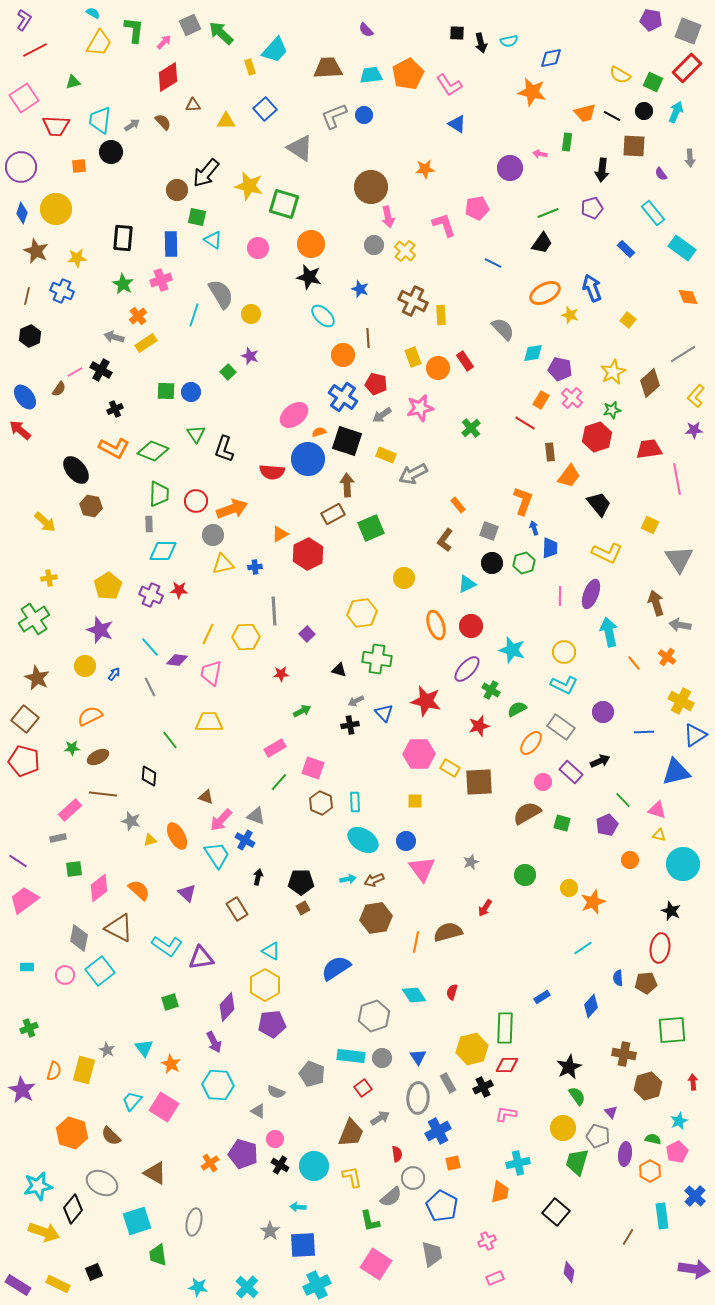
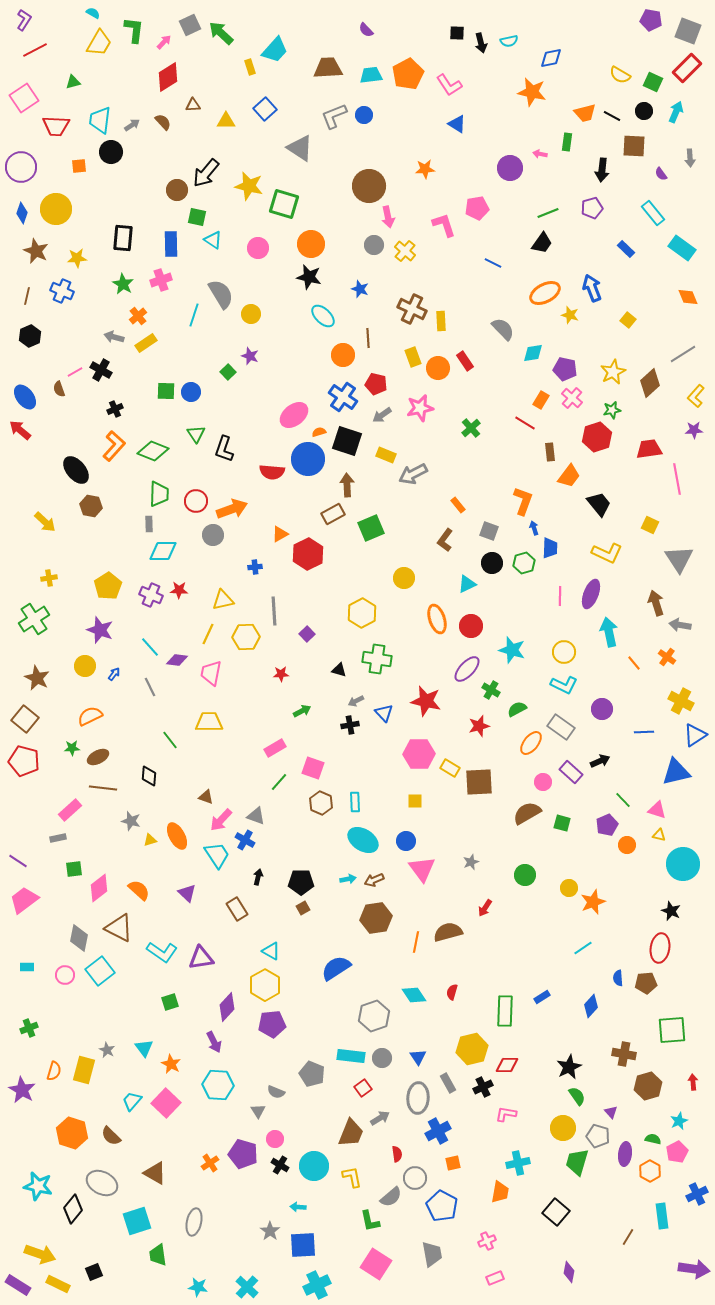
brown circle at (371, 187): moved 2 px left, 1 px up
brown cross at (413, 301): moved 1 px left, 8 px down
yellow rectangle at (441, 315): moved 6 px down
purple pentagon at (560, 369): moved 5 px right
brown semicircle at (59, 389): rotated 126 degrees clockwise
orange L-shape at (114, 448): moved 2 px up; rotated 76 degrees counterclockwise
yellow triangle at (223, 564): moved 36 px down
yellow hexagon at (362, 613): rotated 20 degrees counterclockwise
orange ellipse at (436, 625): moved 1 px right, 6 px up
purple circle at (603, 712): moved 1 px left, 3 px up
brown line at (103, 794): moved 6 px up
orange circle at (630, 860): moved 3 px left, 15 px up
cyan L-shape at (167, 946): moved 5 px left, 6 px down
green rectangle at (505, 1028): moved 17 px up
pink square at (164, 1107): moved 2 px right, 4 px up; rotated 12 degrees clockwise
gray triangle at (258, 1111): rotated 28 degrees clockwise
gray circle at (413, 1178): moved 2 px right
cyan star at (38, 1186): rotated 24 degrees clockwise
blue cross at (695, 1196): moved 2 px right, 2 px up; rotated 20 degrees clockwise
yellow arrow at (44, 1232): moved 4 px left, 22 px down
